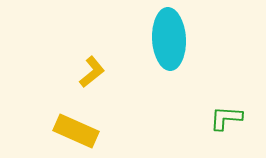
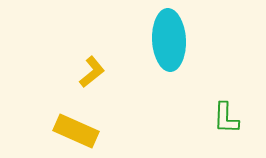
cyan ellipse: moved 1 px down
green L-shape: rotated 92 degrees counterclockwise
